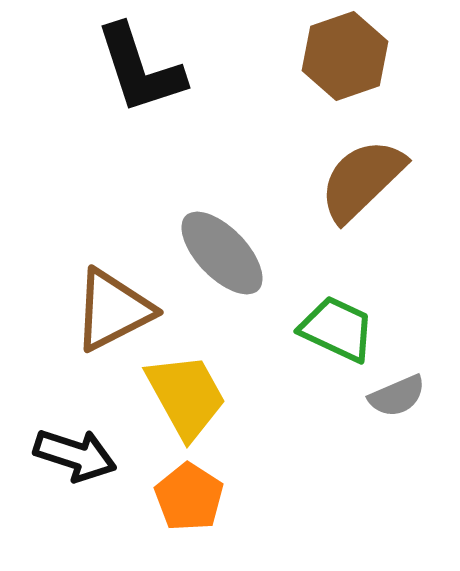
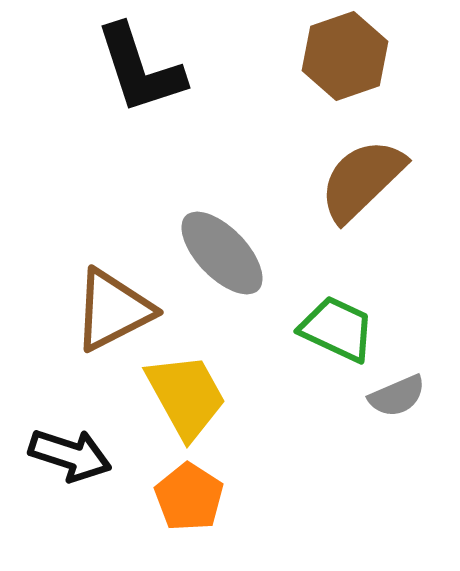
black arrow: moved 5 px left
